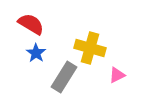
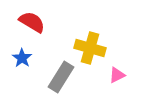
red semicircle: moved 1 px right, 2 px up
blue star: moved 14 px left, 5 px down
gray rectangle: moved 3 px left
